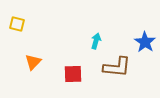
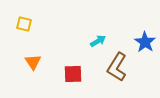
yellow square: moved 7 px right
cyan arrow: moved 2 px right; rotated 42 degrees clockwise
orange triangle: rotated 18 degrees counterclockwise
brown L-shape: rotated 116 degrees clockwise
